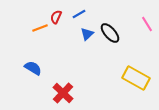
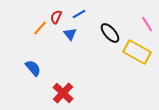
orange line: rotated 28 degrees counterclockwise
blue triangle: moved 17 px left; rotated 24 degrees counterclockwise
blue semicircle: rotated 18 degrees clockwise
yellow rectangle: moved 1 px right, 26 px up
